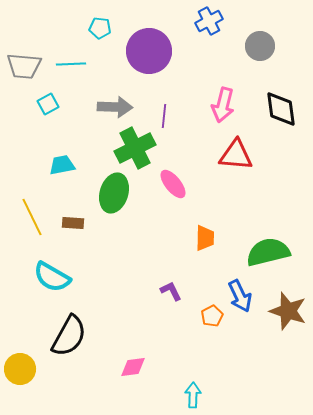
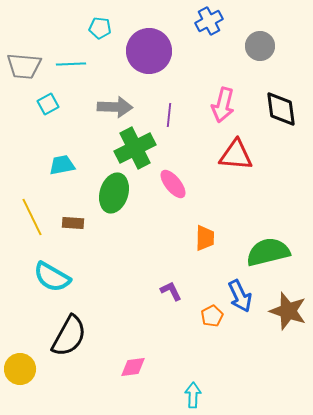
purple line: moved 5 px right, 1 px up
